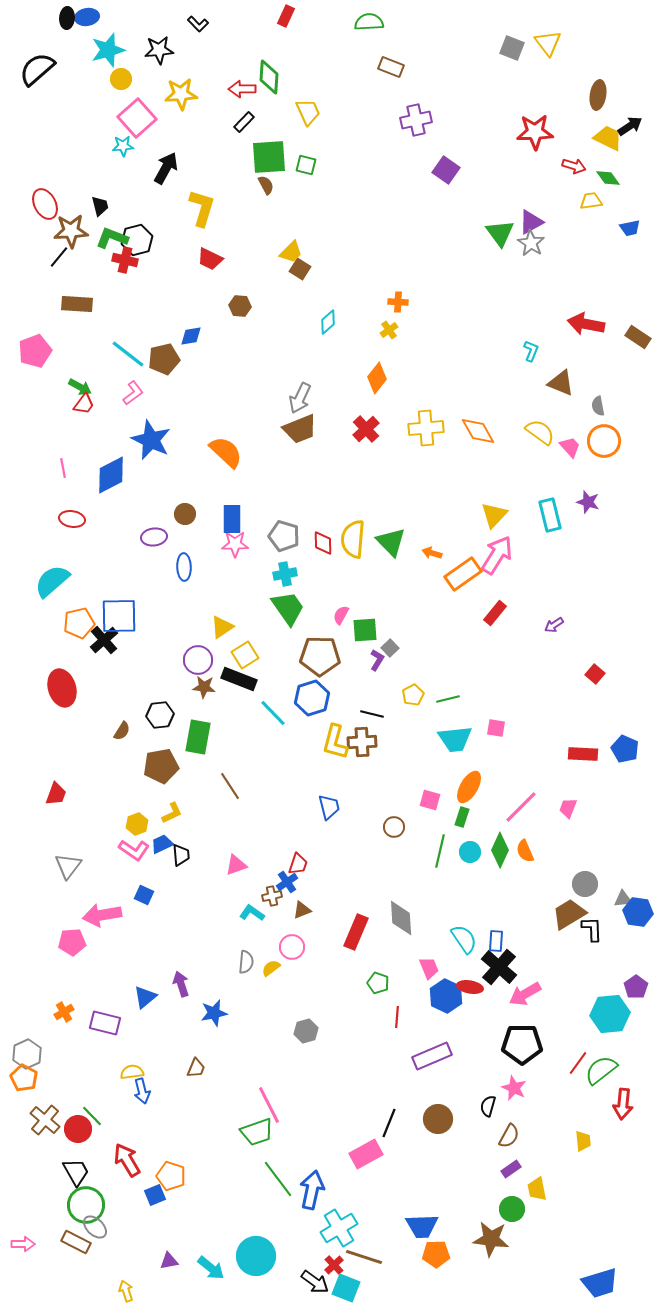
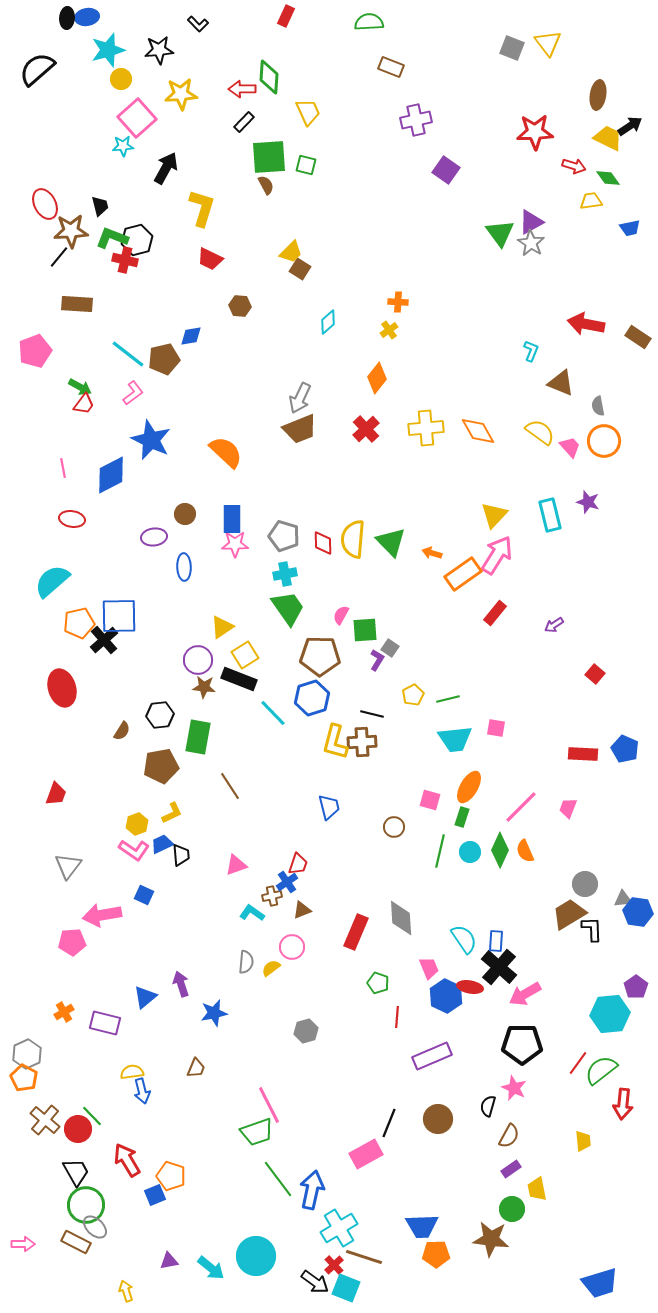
gray square at (390, 648): rotated 12 degrees counterclockwise
